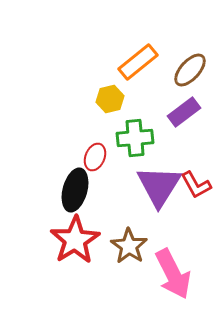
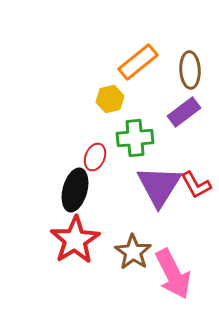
brown ellipse: rotated 45 degrees counterclockwise
brown star: moved 4 px right, 6 px down
